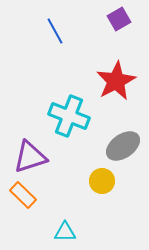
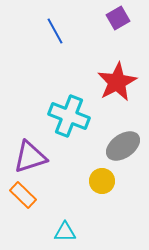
purple square: moved 1 px left, 1 px up
red star: moved 1 px right, 1 px down
